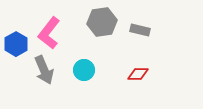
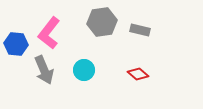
blue hexagon: rotated 25 degrees counterclockwise
red diamond: rotated 40 degrees clockwise
